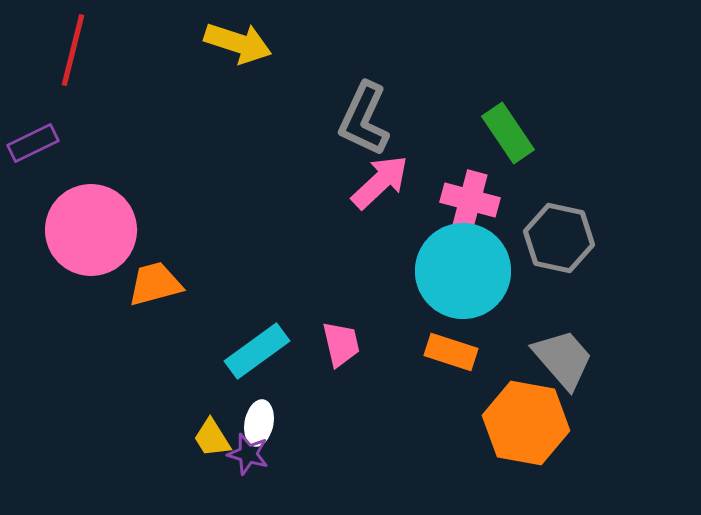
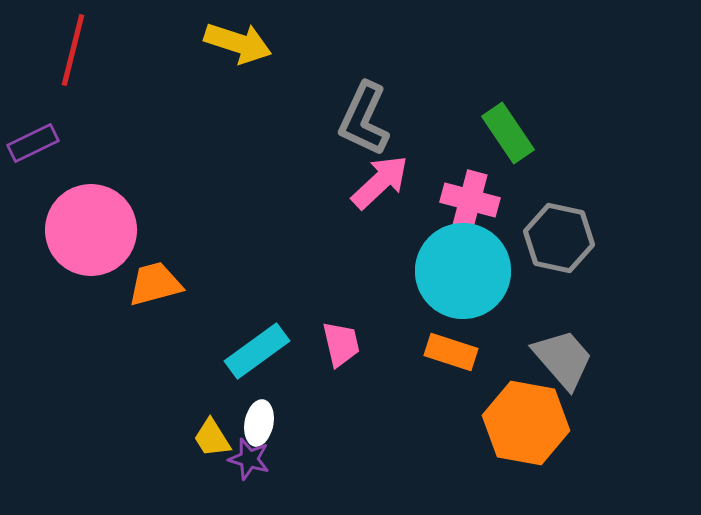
purple star: moved 1 px right, 5 px down
